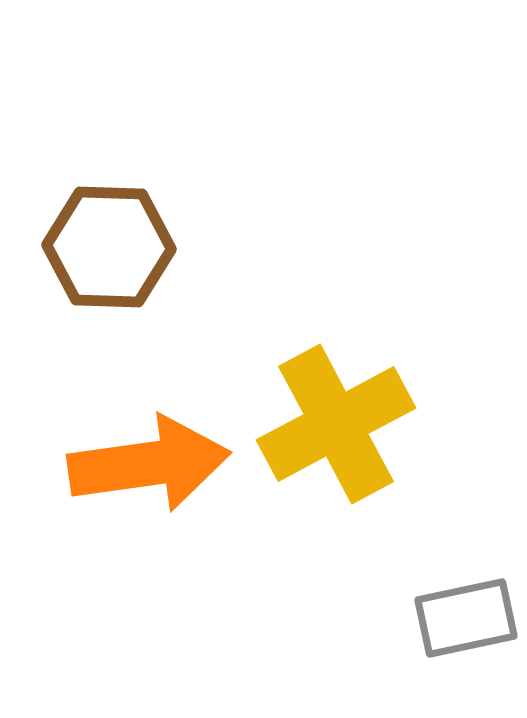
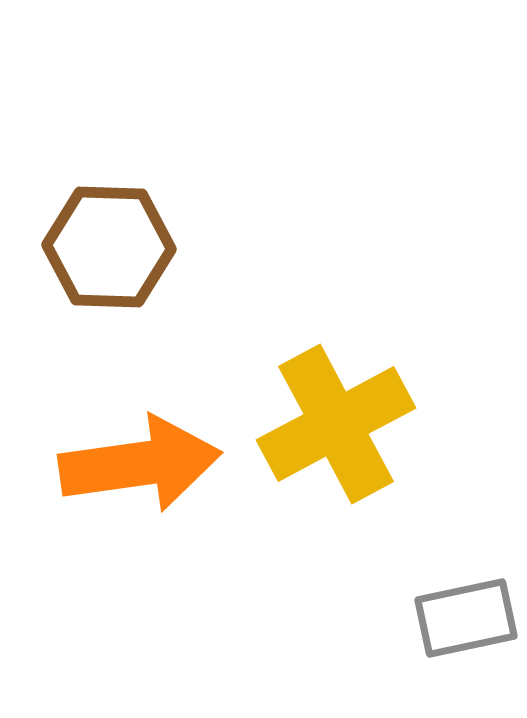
orange arrow: moved 9 px left
